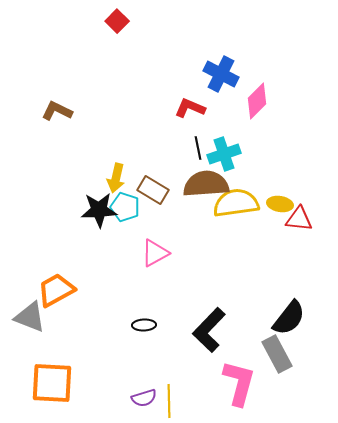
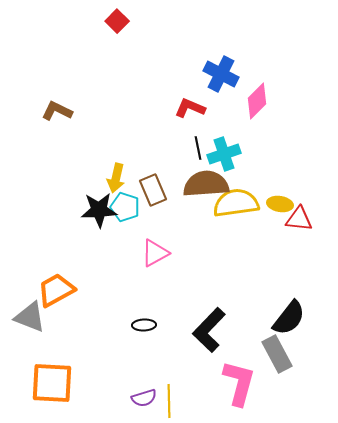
brown rectangle: rotated 36 degrees clockwise
